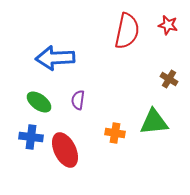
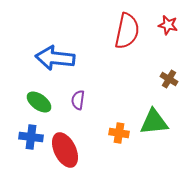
blue arrow: rotated 9 degrees clockwise
orange cross: moved 4 px right
